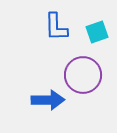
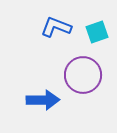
blue L-shape: rotated 112 degrees clockwise
blue arrow: moved 5 px left
